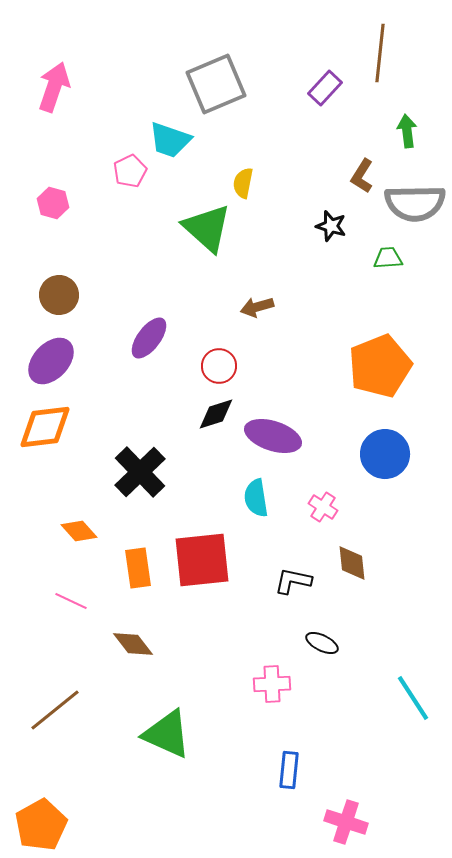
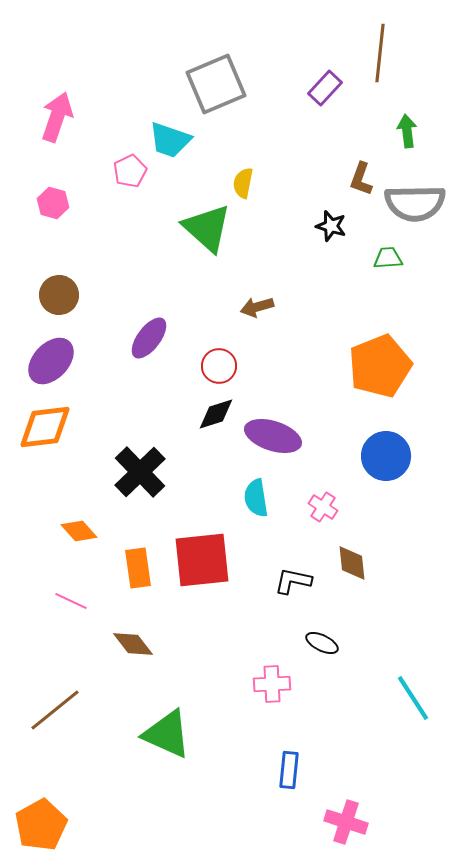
pink arrow at (54, 87): moved 3 px right, 30 px down
brown L-shape at (362, 176): moved 1 px left, 3 px down; rotated 12 degrees counterclockwise
blue circle at (385, 454): moved 1 px right, 2 px down
